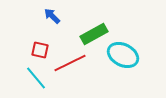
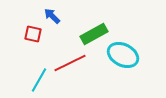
red square: moved 7 px left, 16 px up
cyan line: moved 3 px right, 2 px down; rotated 70 degrees clockwise
